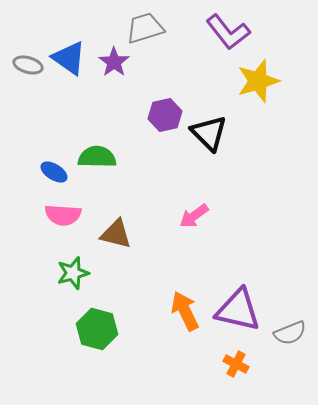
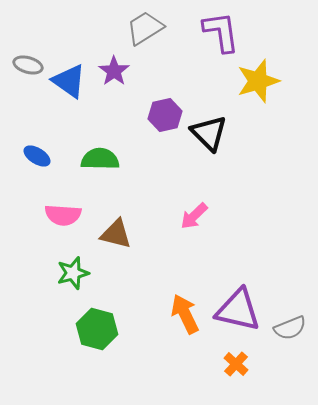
gray trapezoid: rotated 15 degrees counterclockwise
purple L-shape: moved 7 px left; rotated 150 degrees counterclockwise
blue triangle: moved 23 px down
purple star: moved 9 px down
green semicircle: moved 3 px right, 2 px down
blue ellipse: moved 17 px left, 16 px up
pink arrow: rotated 8 degrees counterclockwise
orange arrow: moved 3 px down
gray semicircle: moved 5 px up
orange cross: rotated 15 degrees clockwise
